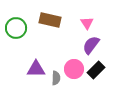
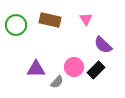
pink triangle: moved 1 px left, 4 px up
green circle: moved 3 px up
purple semicircle: moved 12 px right; rotated 84 degrees counterclockwise
pink circle: moved 2 px up
gray semicircle: moved 1 px right, 4 px down; rotated 40 degrees clockwise
